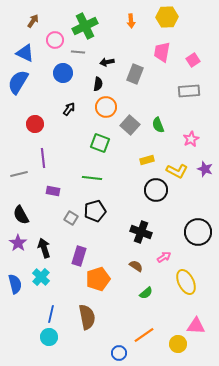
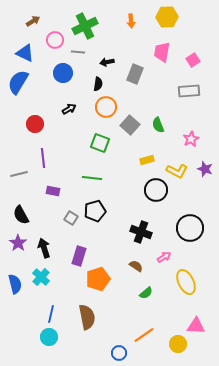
brown arrow at (33, 21): rotated 24 degrees clockwise
black arrow at (69, 109): rotated 24 degrees clockwise
black circle at (198, 232): moved 8 px left, 4 px up
